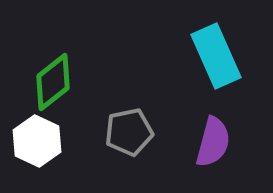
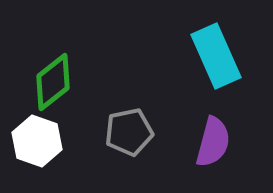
white hexagon: rotated 6 degrees counterclockwise
